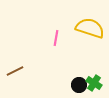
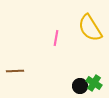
yellow semicircle: rotated 140 degrees counterclockwise
brown line: rotated 24 degrees clockwise
black circle: moved 1 px right, 1 px down
